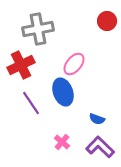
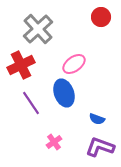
red circle: moved 6 px left, 4 px up
gray cross: rotated 32 degrees counterclockwise
pink ellipse: rotated 15 degrees clockwise
blue ellipse: moved 1 px right, 1 px down
pink cross: moved 8 px left; rotated 14 degrees clockwise
purple L-shape: rotated 24 degrees counterclockwise
